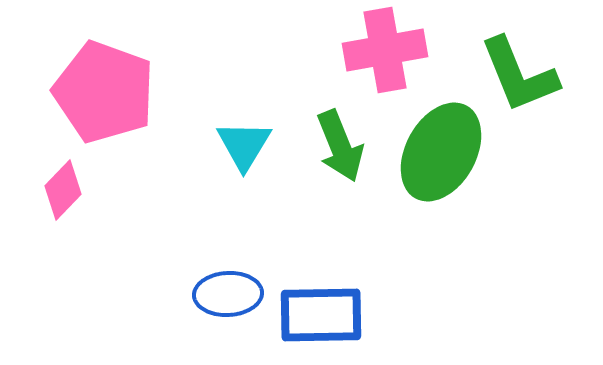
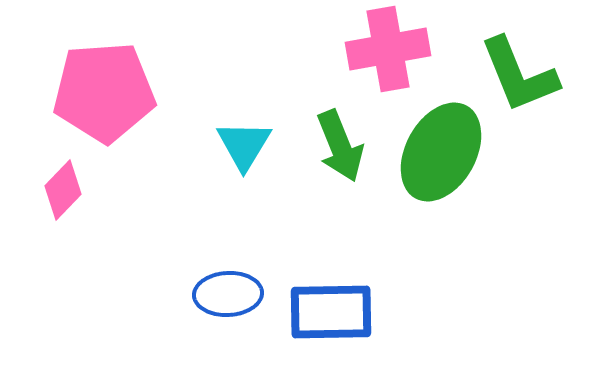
pink cross: moved 3 px right, 1 px up
pink pentagon: rotated 24 degrees counterclockwise
blue rectangle: moved 10 px right, 3 px up
